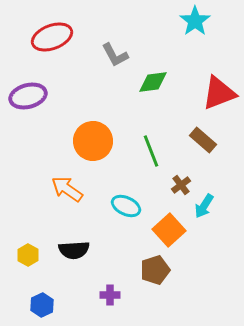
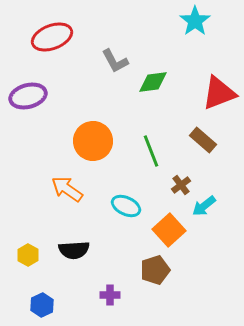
gray L-shape: moved 6 px down
cyan arrow: rotated 20 degrees clockwise
